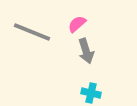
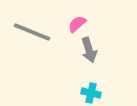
gray arrow: moved 3 px right, 1 px up
